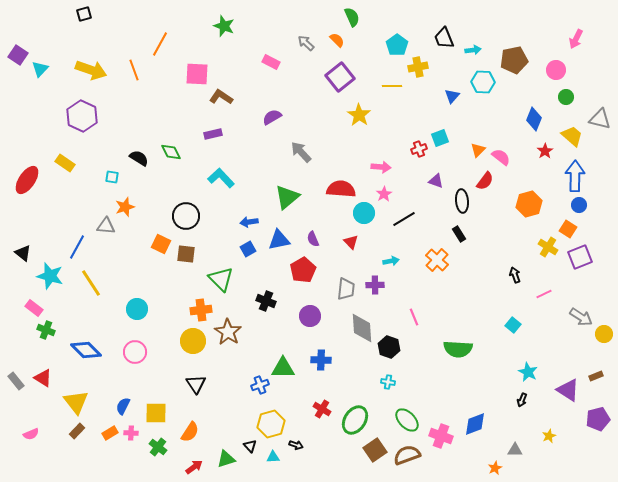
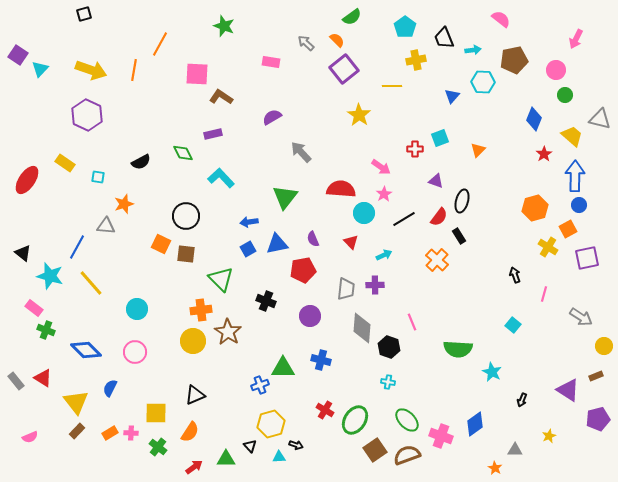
green semicircle at (352, 17): rotated 78 degrees clockwise
cyan pentagon at (397, 45): moved 8 px right, 18 px up
pink rectangle at (271, 62): rotated 18 degrees counterclockwise
yellow cross at (418, 67): moved 2 px left, 7 px up
orange line at (134, 70): rotated 30 degrees clockwise
purple square at (340, 77): moved 4 px right, 8 px up
green circle at (566, 97): moved 1 px left, 2 px up
purple hexagon at (82, 116): moved 5 px right, 1 px up
red cross at (419, 149): moved 4 px left; rotated 21 degrees clockwise
red star at (545, 151): moved 1 px left, 3 px down
green diamond at (171, 152): moved 12 px right, 1 px down
pink semicircle at (501, 157): moved 138 px up
black semicircle at (139, 158): moved 2 px right, 4 px down; rotated 120 degrees clockwise
pink arrow at (381, 167): rotated 30 degrees clockwise
cyan square at (112, 177): moved 14 px left
red semicircle at (485, 181): moved 46 px left, 36 px down
green triangle at (287, 197): moved 2 px left; rotated 12 degrees counterclockwise
black ellipse at (462, 201): rotated 20 degrees clockwise
orange hexagon at (529, 204): moved 6 px right, 4 px down
orange star at (125, 207): moved 1 px left, 3 px up
orange square at (568, 229): rotated 30 degrees clockwise
black rectangle at (459, 234): moved 2 px down
blue triangle at (279, 240): moved 2 px left, 4 px down
purple square at (580, 257): moved 7 px right, 1 px down; rotated 10 degrees clockwise
cyan arrow at (391, 261): moved 7 px left, 6 px up; rotated 14 degrees counterclockwise
red pentagon at (303, 270): rotated 20 degrees clockwise
yellow line at (91, 283): rotated 8 degrees counterclockwise
pink line at (544, 294): rotated 49 degrees counterclockwise
pink line at (414, 317): moved 2 px left, 5 px down
gray diamond at (362, 328): rotated 8 degrees clockwise
yellow circle at (604, 334): moved 12 px down
blue cross at (321, 360): rotated 12 degrees clockwise
cyan star at (528, 372): moved 36 px left
black triangle at (196, 384): moved 1 px left, 11 px down; rotated 40 degrees clockwise
blue semicircle at (123, 406): moved 13 px left, 18 px up
red cross at (322, 409): moved 3 px right, 1 px down
blue diamond at (475, 424): rotated 15 degrees counterclockwise
pink semicircle at (31, 434): moved 1 px left, 3 px down
cyan triangle at (273, 457): moved 6 px right
green triangle at (226, 459): rotated 18 degrees clockwise
orange star at (495, 468): rotated 16 degrees counterclockwise
